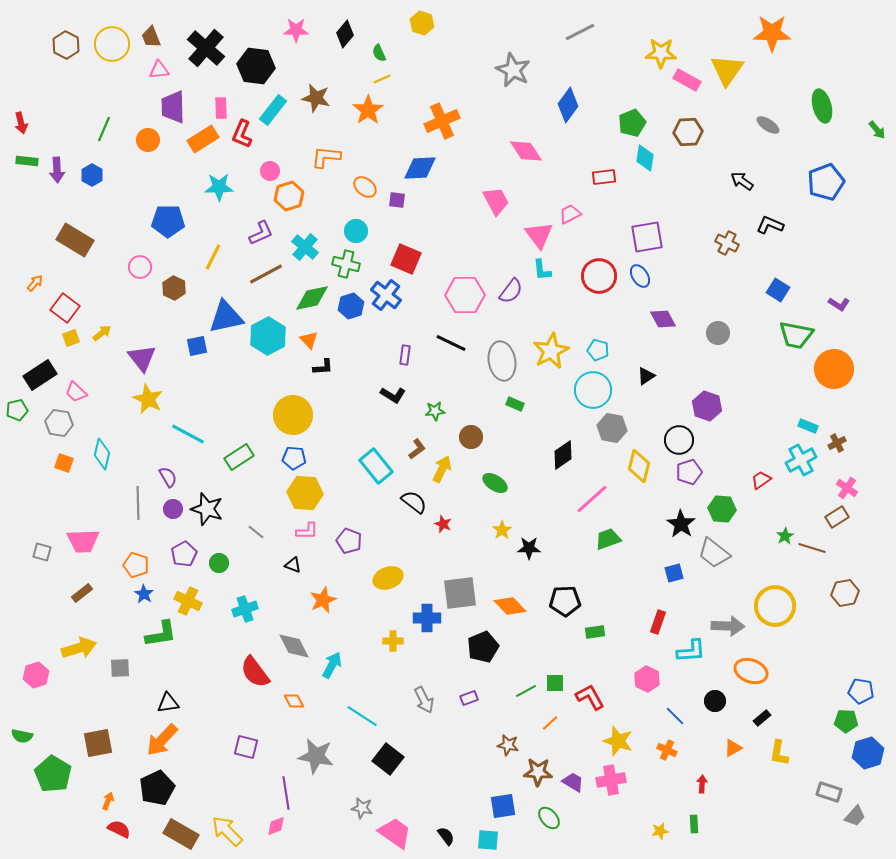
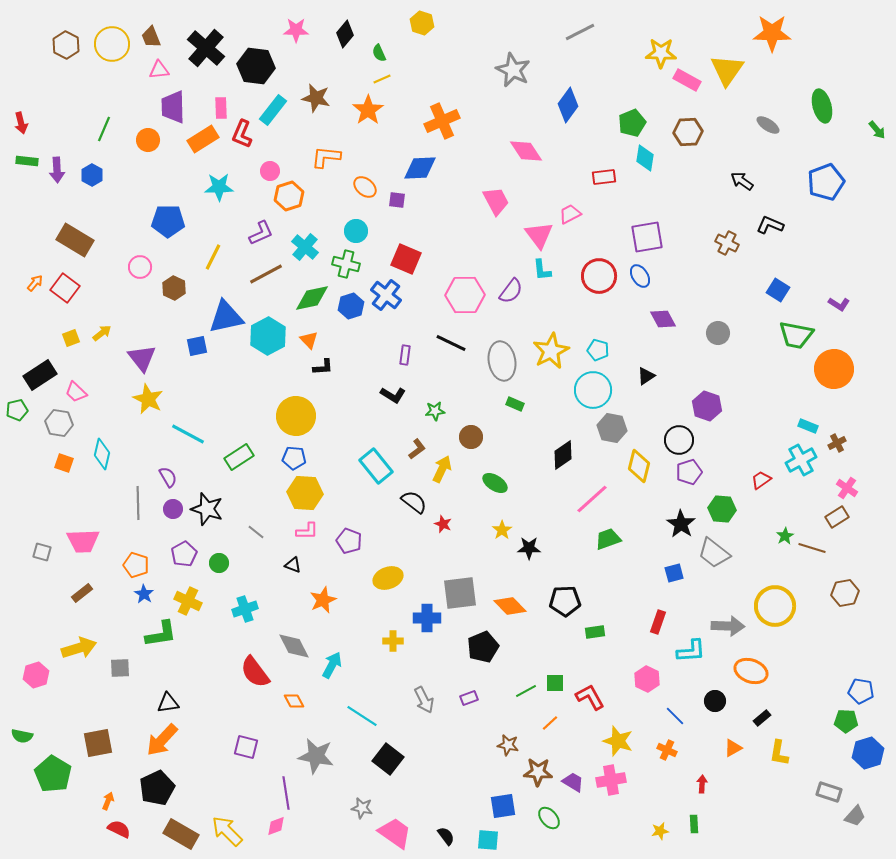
red square at (65, 308): moved 20 px up
yellow circle at (293, 415): moved 3 px right, 1 px down
